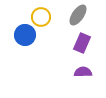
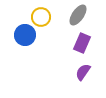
purple semicircle: rotated 54 degrees counterclockwise
